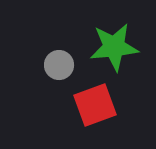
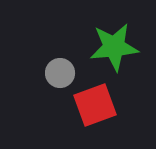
gray circle: moved 1 px right, 8 px down
